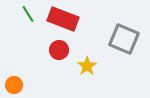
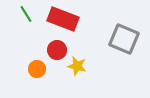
green line: moved 2 px left
red circle: moved 2 px left
yellow star: moved 10 px left; rotated 24 degrees counterclockwise
orange circle: moved 23 px right, 16 px up
